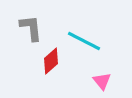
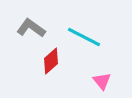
gray L-shape: rotated 48 degrees counterclockwise
cyan line: moved 4 px up
